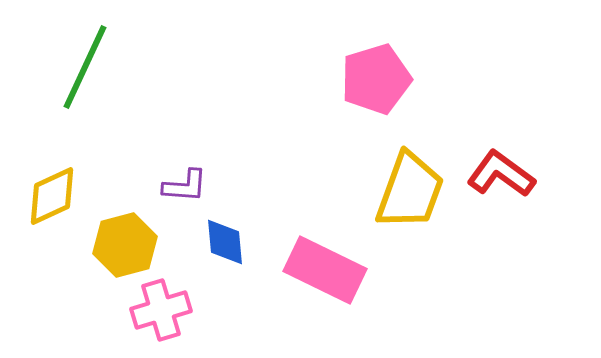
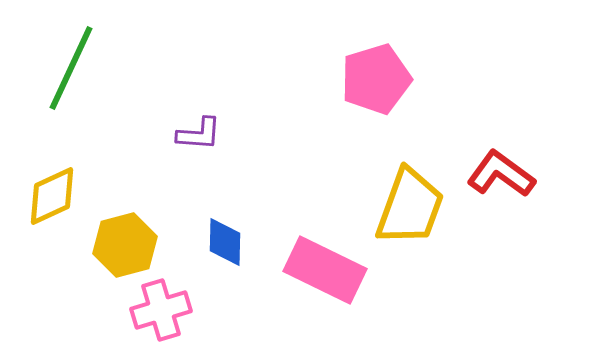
green line: moved 14 px left, 1 px down
purple L-shape: moved 14 px right, 52 px up
yellow trapezoid: moved 16 px down
blue diamond: rotated 6 degrees clockwise
